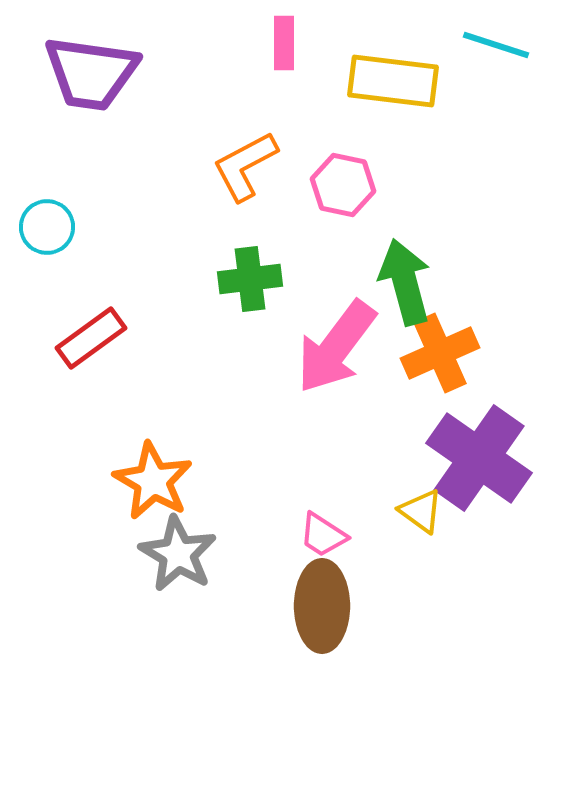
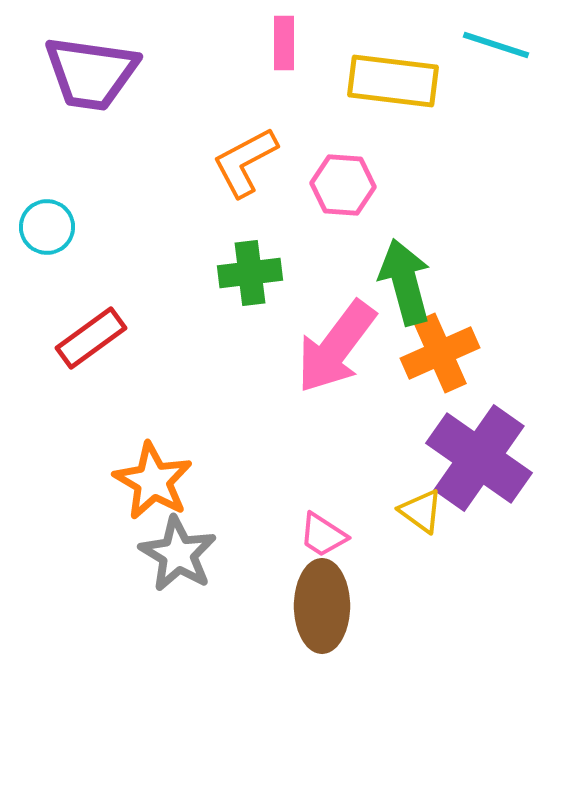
orange L-shape: moved 4 px up
pink hexagon: rotated 8 degrees counterclockwise
green cross: moved 6 px up
